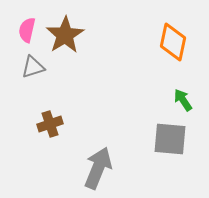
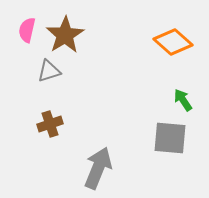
orange diamond: rotated 60 degrees counterclockwise
gray triangle: moved 16 px right, 4 px down
gray square: moved 1 px up
